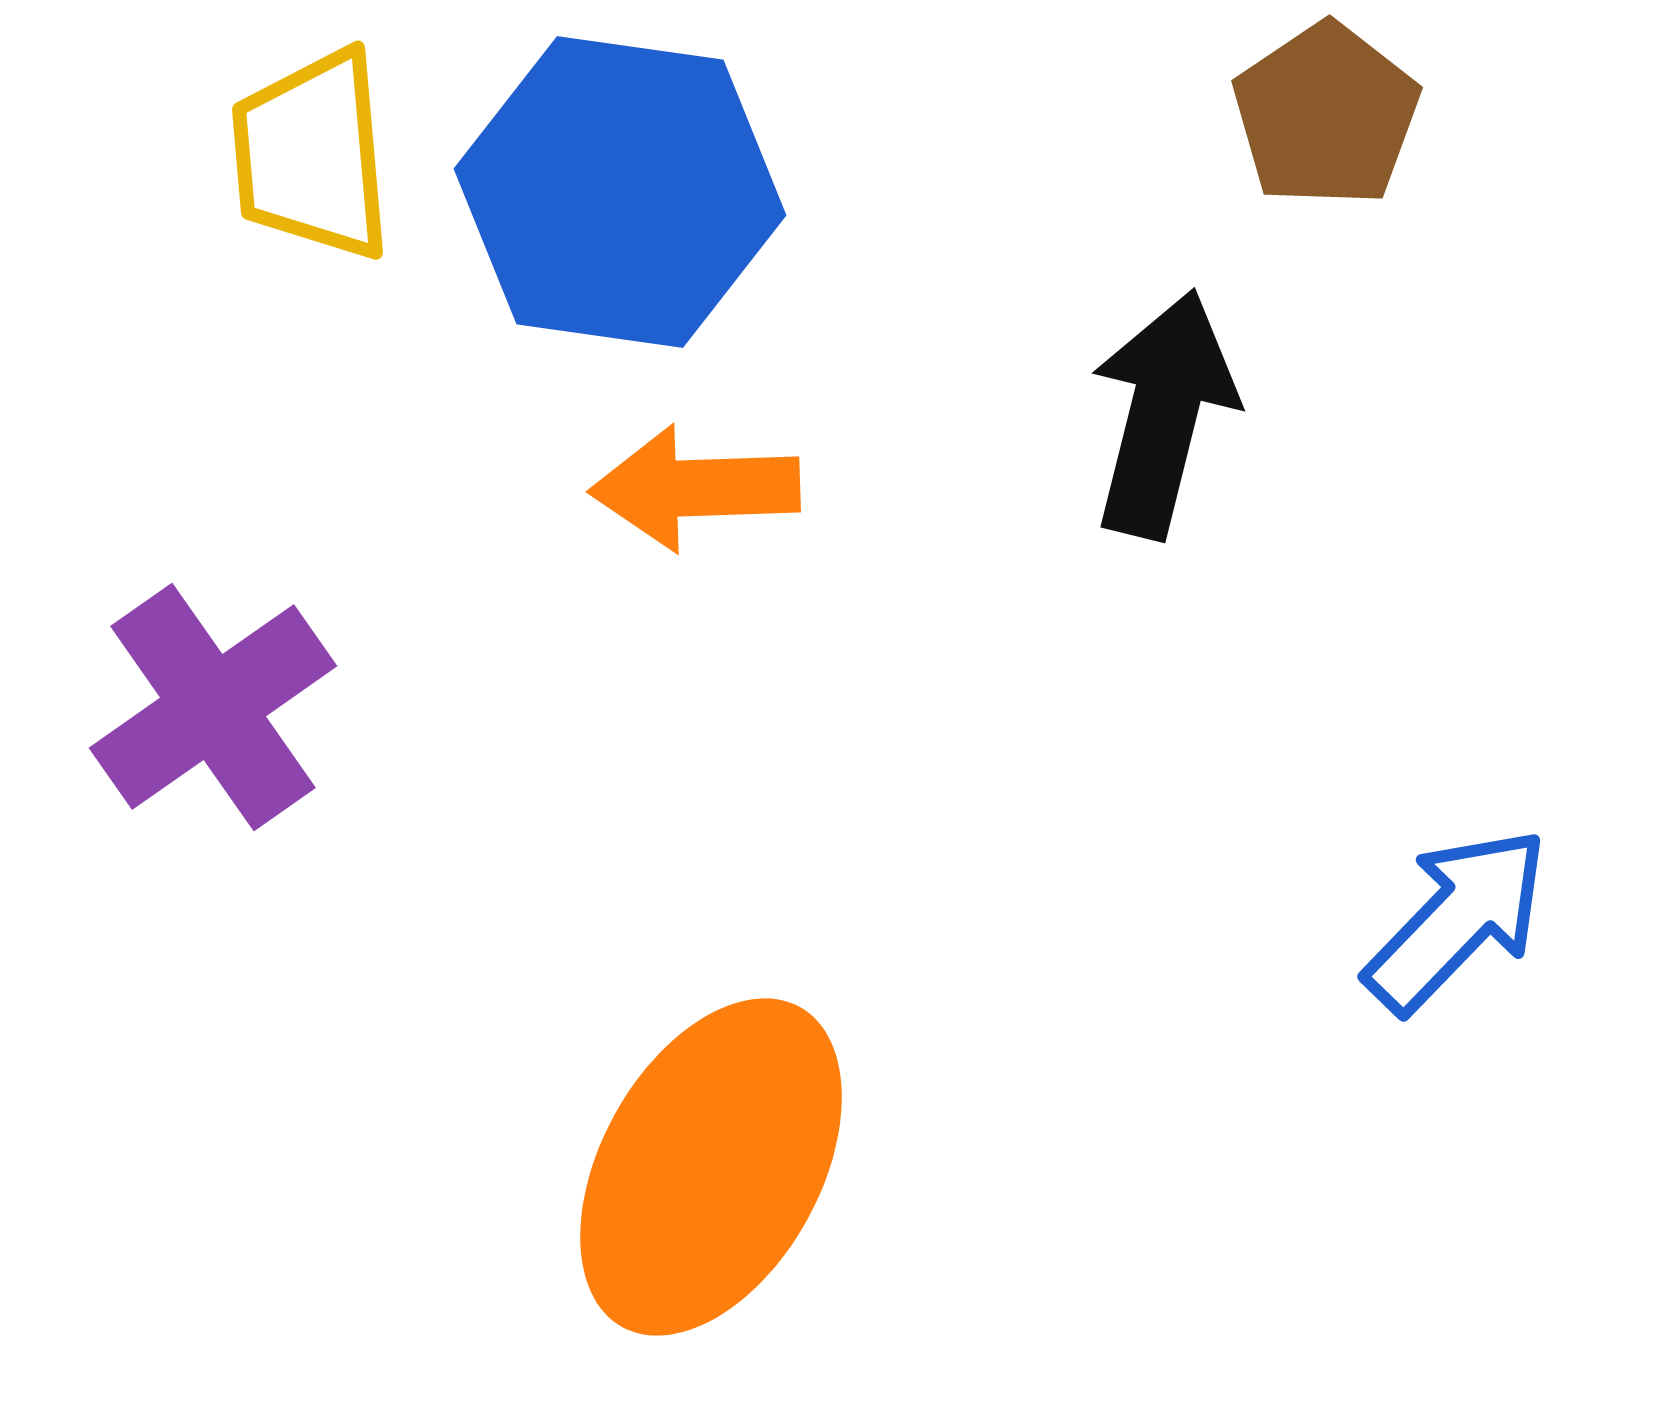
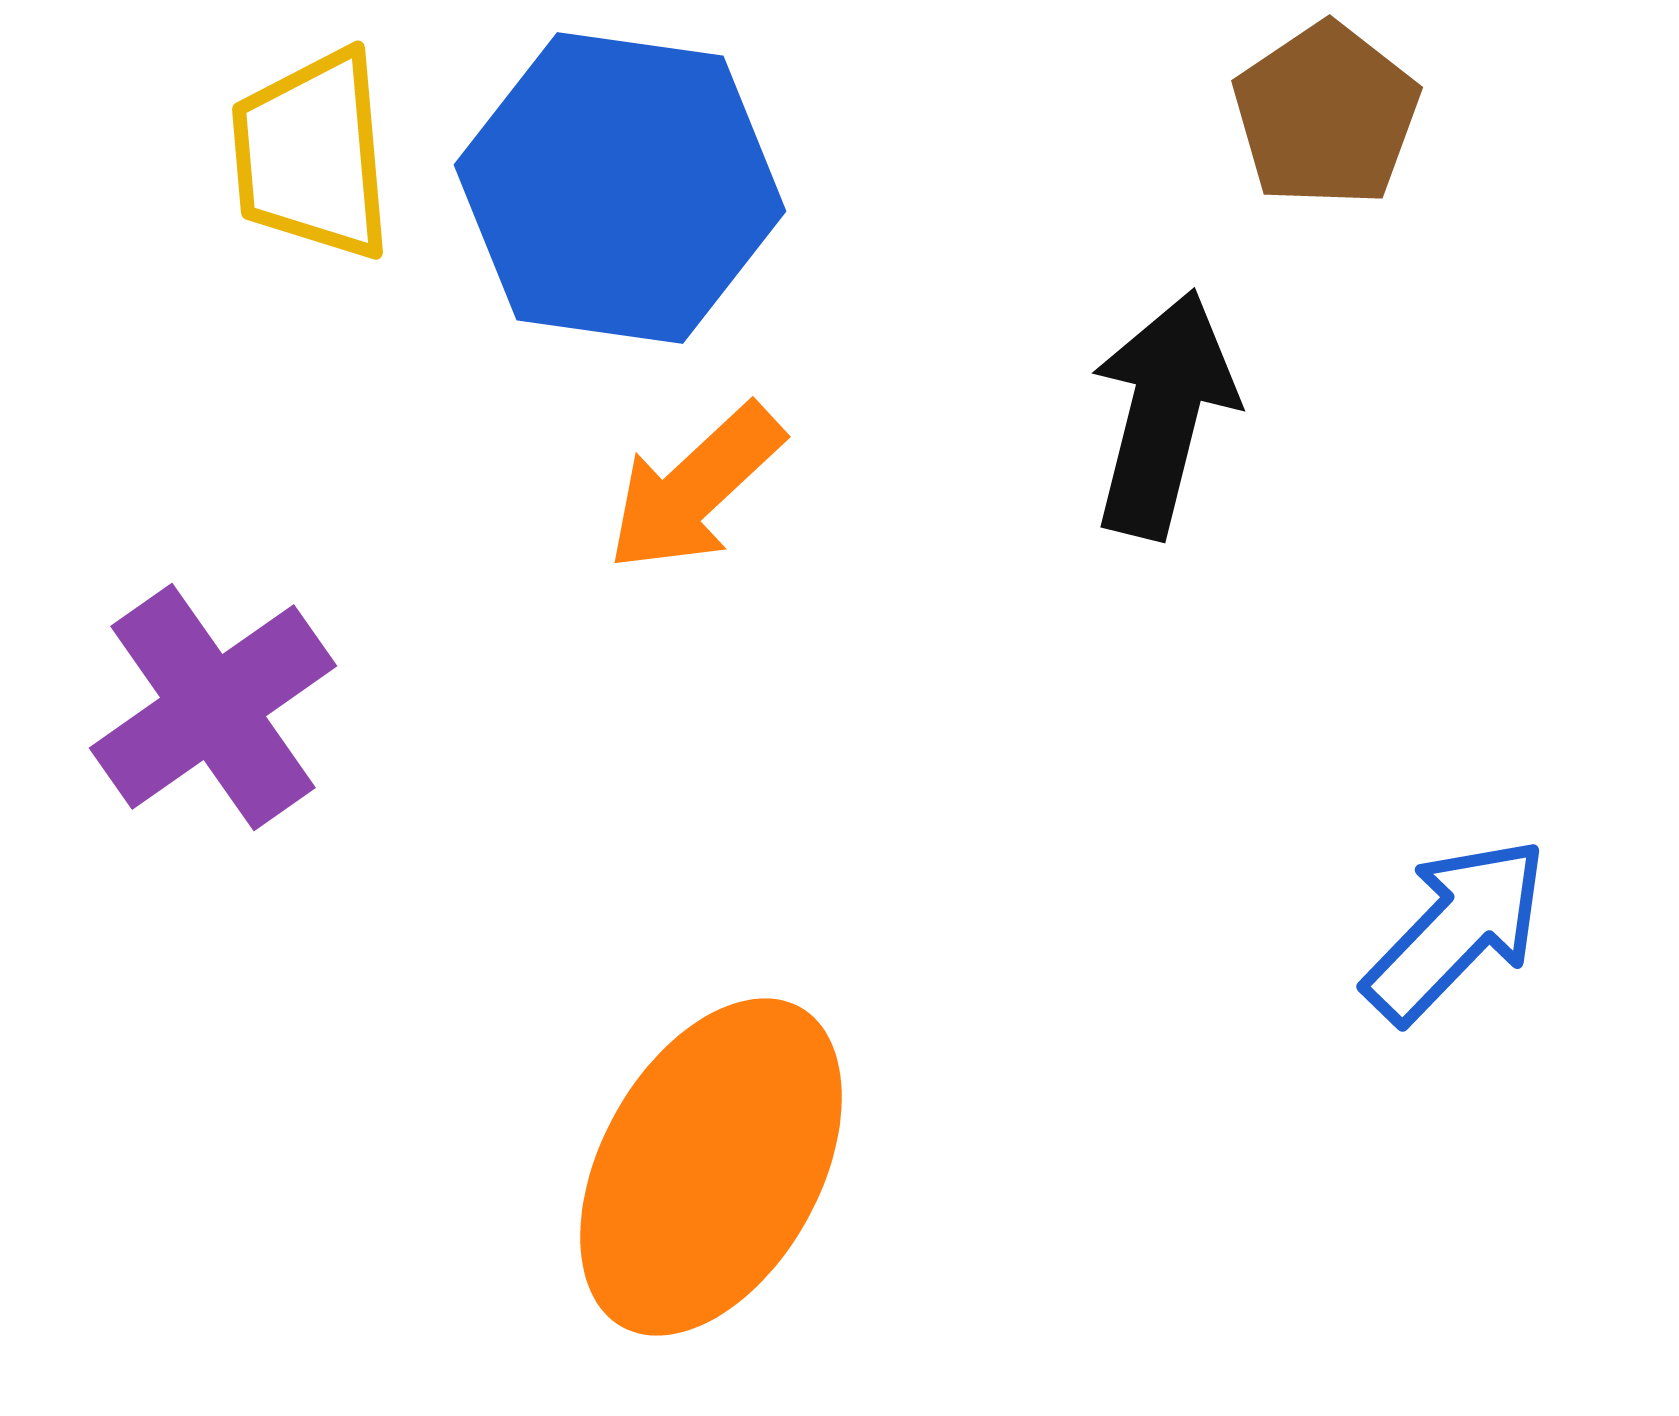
blue hexagon: moved 4 px up
orange arrow: rotated 41 degrees counterclockwise
blue arrow: moved 1 px left, 10 px down
